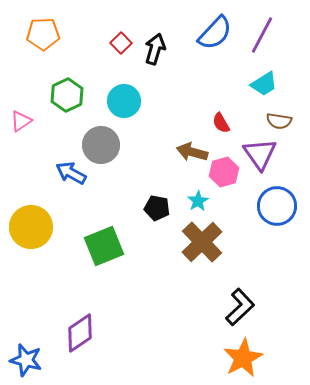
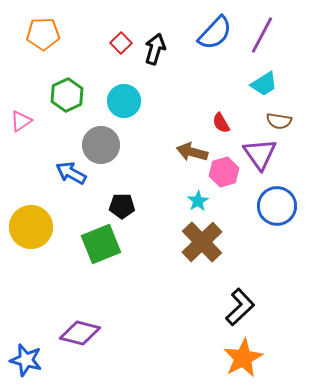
black pentagon: moved 35 px left, 2 px up; rotated 10 degrees counterclockwise
green square: moved 3 px left, 2 px up
purple diamond: rotated 48 degrees clockwise
